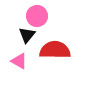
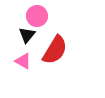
red semicircle: rotated 120 degrees clockwise
pink triangle: moved 4 px right
